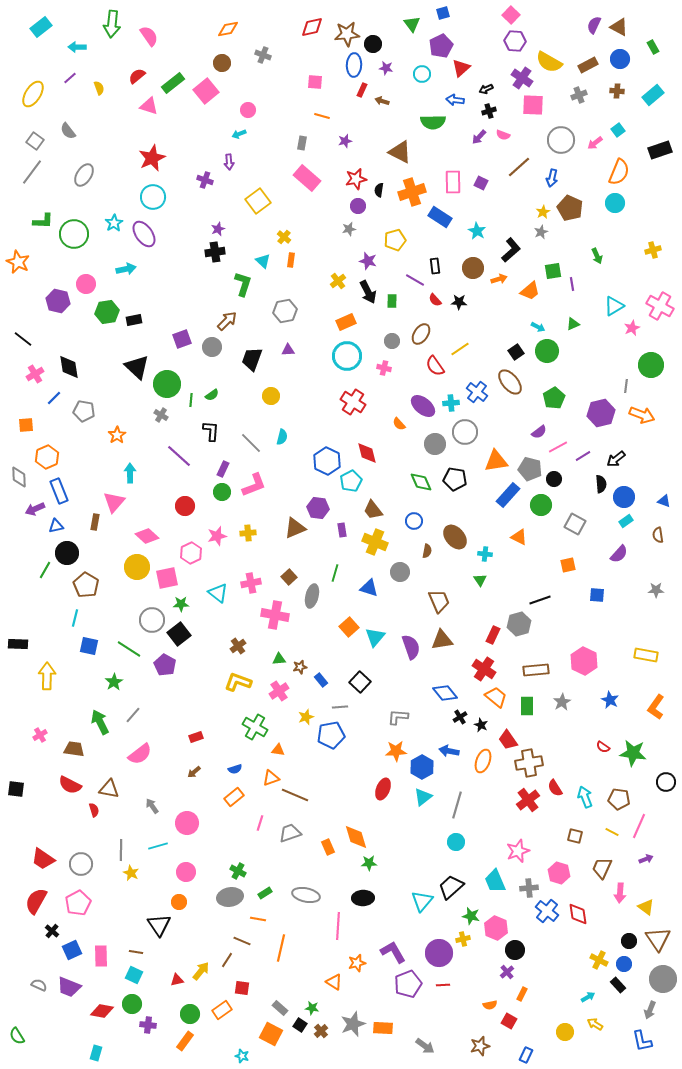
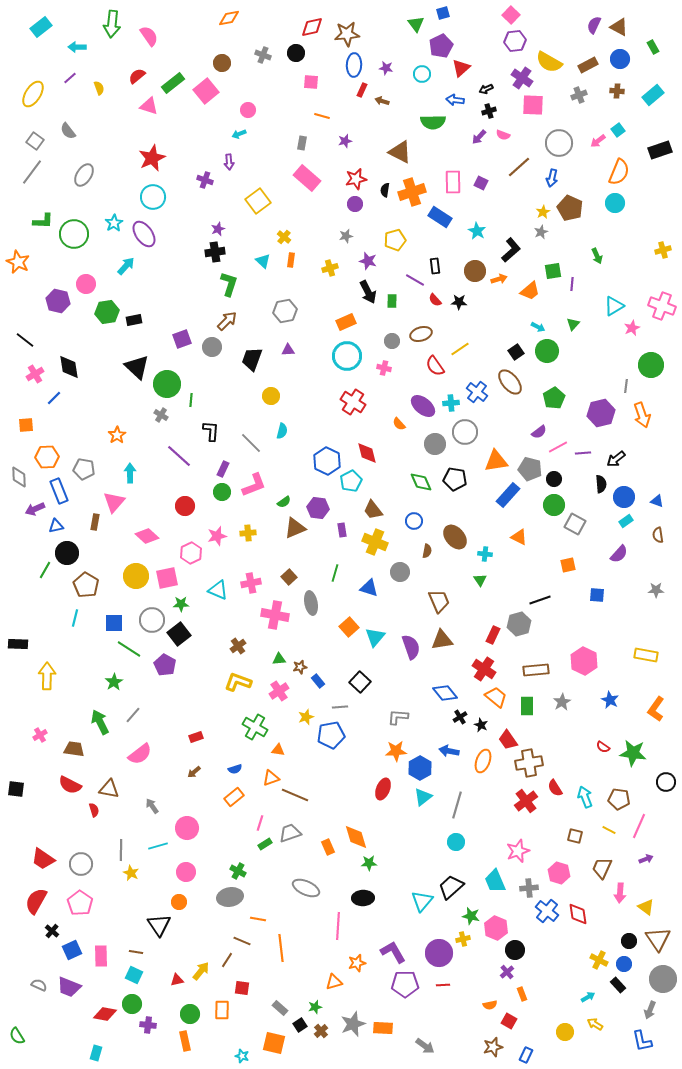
green triangle at (412, 24): moved 4 px right
orange diamond at (228, 29): moved 1 px right, 11 px up
purple hexagon at (515, 41): rotated 10 degrees counterclockwise
black circle at (373, 44): moved 77 px left, 9 px down
pink square at (315, 82): moved 4 px left
gray circle at (561, 140): moved 2 px left, 3 px down
pink arrow at (595, 143): moved 3 px right, 2 px up
black semicircle at (379, 190): moved 6 px right
purple circle at (358, 206): moved 3 px left, 2 px up
gray star at (349, 229): moved 3 px left, 7 px down
yellow cross at (653, 250): moved 10 px right
brown circle at (473, 268): moved 2 px right, 3 px down
cyan arrow at (126, 269): moved 3 px up; rotated 36 degrees counterclockwise
yellow cross at (338, 281): moved 8 px left, 13 px up; rotated 21 degrees clockwise
green L-shape at (243, 284): moved 14 px left
purple line at (572, 284): rotated 16 degrees clockwise
pink cross at (660, 306): moved 2 px right; rotated 8 degrees counterclockwise
green triangle at (573, 324): rotated 24 degrees counterclockwise
brown ellipse at (421, 334): rotated 40 degrees clockwise
black line at (23, 339): moved 2 px right, 1 px down
green semicircle at (212, 395): moved 72 px right, 107 px down
gray pentagon at (84, 411): moved 58 px down
orange arrow at (642, 415): rotated 50 degrees clockwise
cyan semicircle at (282, 437): moved 6 px up
purple line at (583, 456): moved 3 px up; rotated 28 degrees clockwise
orange hexagon at (47, 457): rotated 20 degrees clockwise
blue triangle at (664, 501): moved 7 px left
green circle at (541, 505): moved 13 px right
yellow circle at (137, 567): moved 1 px left, 9 px down
cyan triangle at (218, 593): moved 3 px up; rotated 15 degrees counterclockwise
gray ellipse at (312, 596): moved 1 px left, 7 px down; rotated 25 degrees counterclockwise
blue square at (89, 646): moved 25 px right, 23 px up; rotated 12 degrees counterclockwise
blue rectangle at (321, 680): moved 3 px left, 1 px down
orange L-shape at (656, 707): moved 2 px down
blue hexagon at (422, 767): moved 2 px left, 1 px down
red cross at (528, 800): moved 2 px left, 1 px down
pink circle at (187, 823): moved 5 px down
yellow line at (612, 832): moved 3 px left, 2 px up
green rectangle at (265, 893): moved 49 px up
gray ellipse at (306, 895): moved 7 px up; rotated 12 degrees clockwise
pink pentagon at (78, 903): moved 2 px right; rotated 10 degrees counterclockwise
orange line at (281, 948): rotated 20 degrees counterclockwise
orange triangle at (334, 982): rotated 48 degrees counterclockwise
purple pentagon at (408, 984): moved 3 px left; rotated 20 degrees clockwise
orange rectangle at (522, 994): rotated 48 degrees counterclockwise
green star at (312, 1008): moved 3 px right, 1 px up; rotated 24 degrees counterclockwise
orange rectangle at (222, 1010): rotated 54 degrees counterclockwise
red diamond at (102, 1011): moved 3 px right, 3 px down
black square at (300, 1025): rotated 24 degrees clockwise
orange square at (271, 1034): moved 3 px right, 9 px down; rotated 15 degrees counterclockwise
orange rectangle at (185, 1041): rotated 48 degrees counterclockwise
brown star at (480, 1046): moved 13 px right, 1 px down
